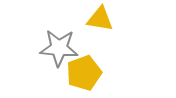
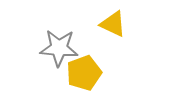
yellow triangle: moved 13 px right, 5 px down; rotated 16 degrees clockwise
